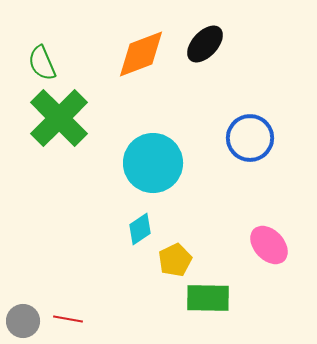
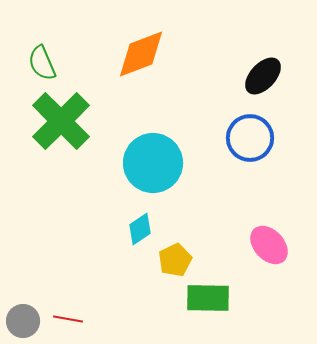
black ellipse: moved 58 px right, 32 px down
green cross: moved 2 px right, 3 px down
